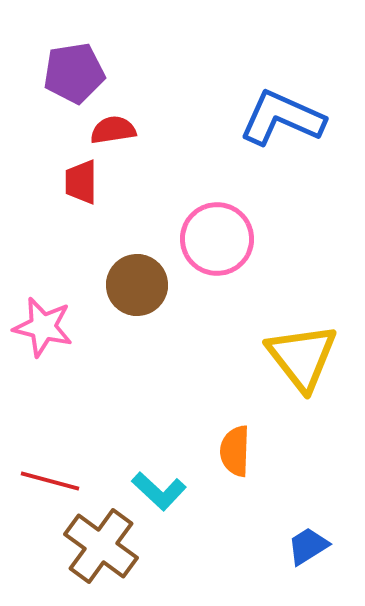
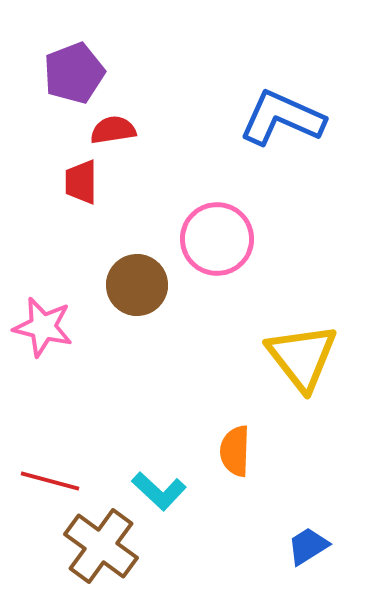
purple pentagon: rotated 12 degrees counterclockwise
